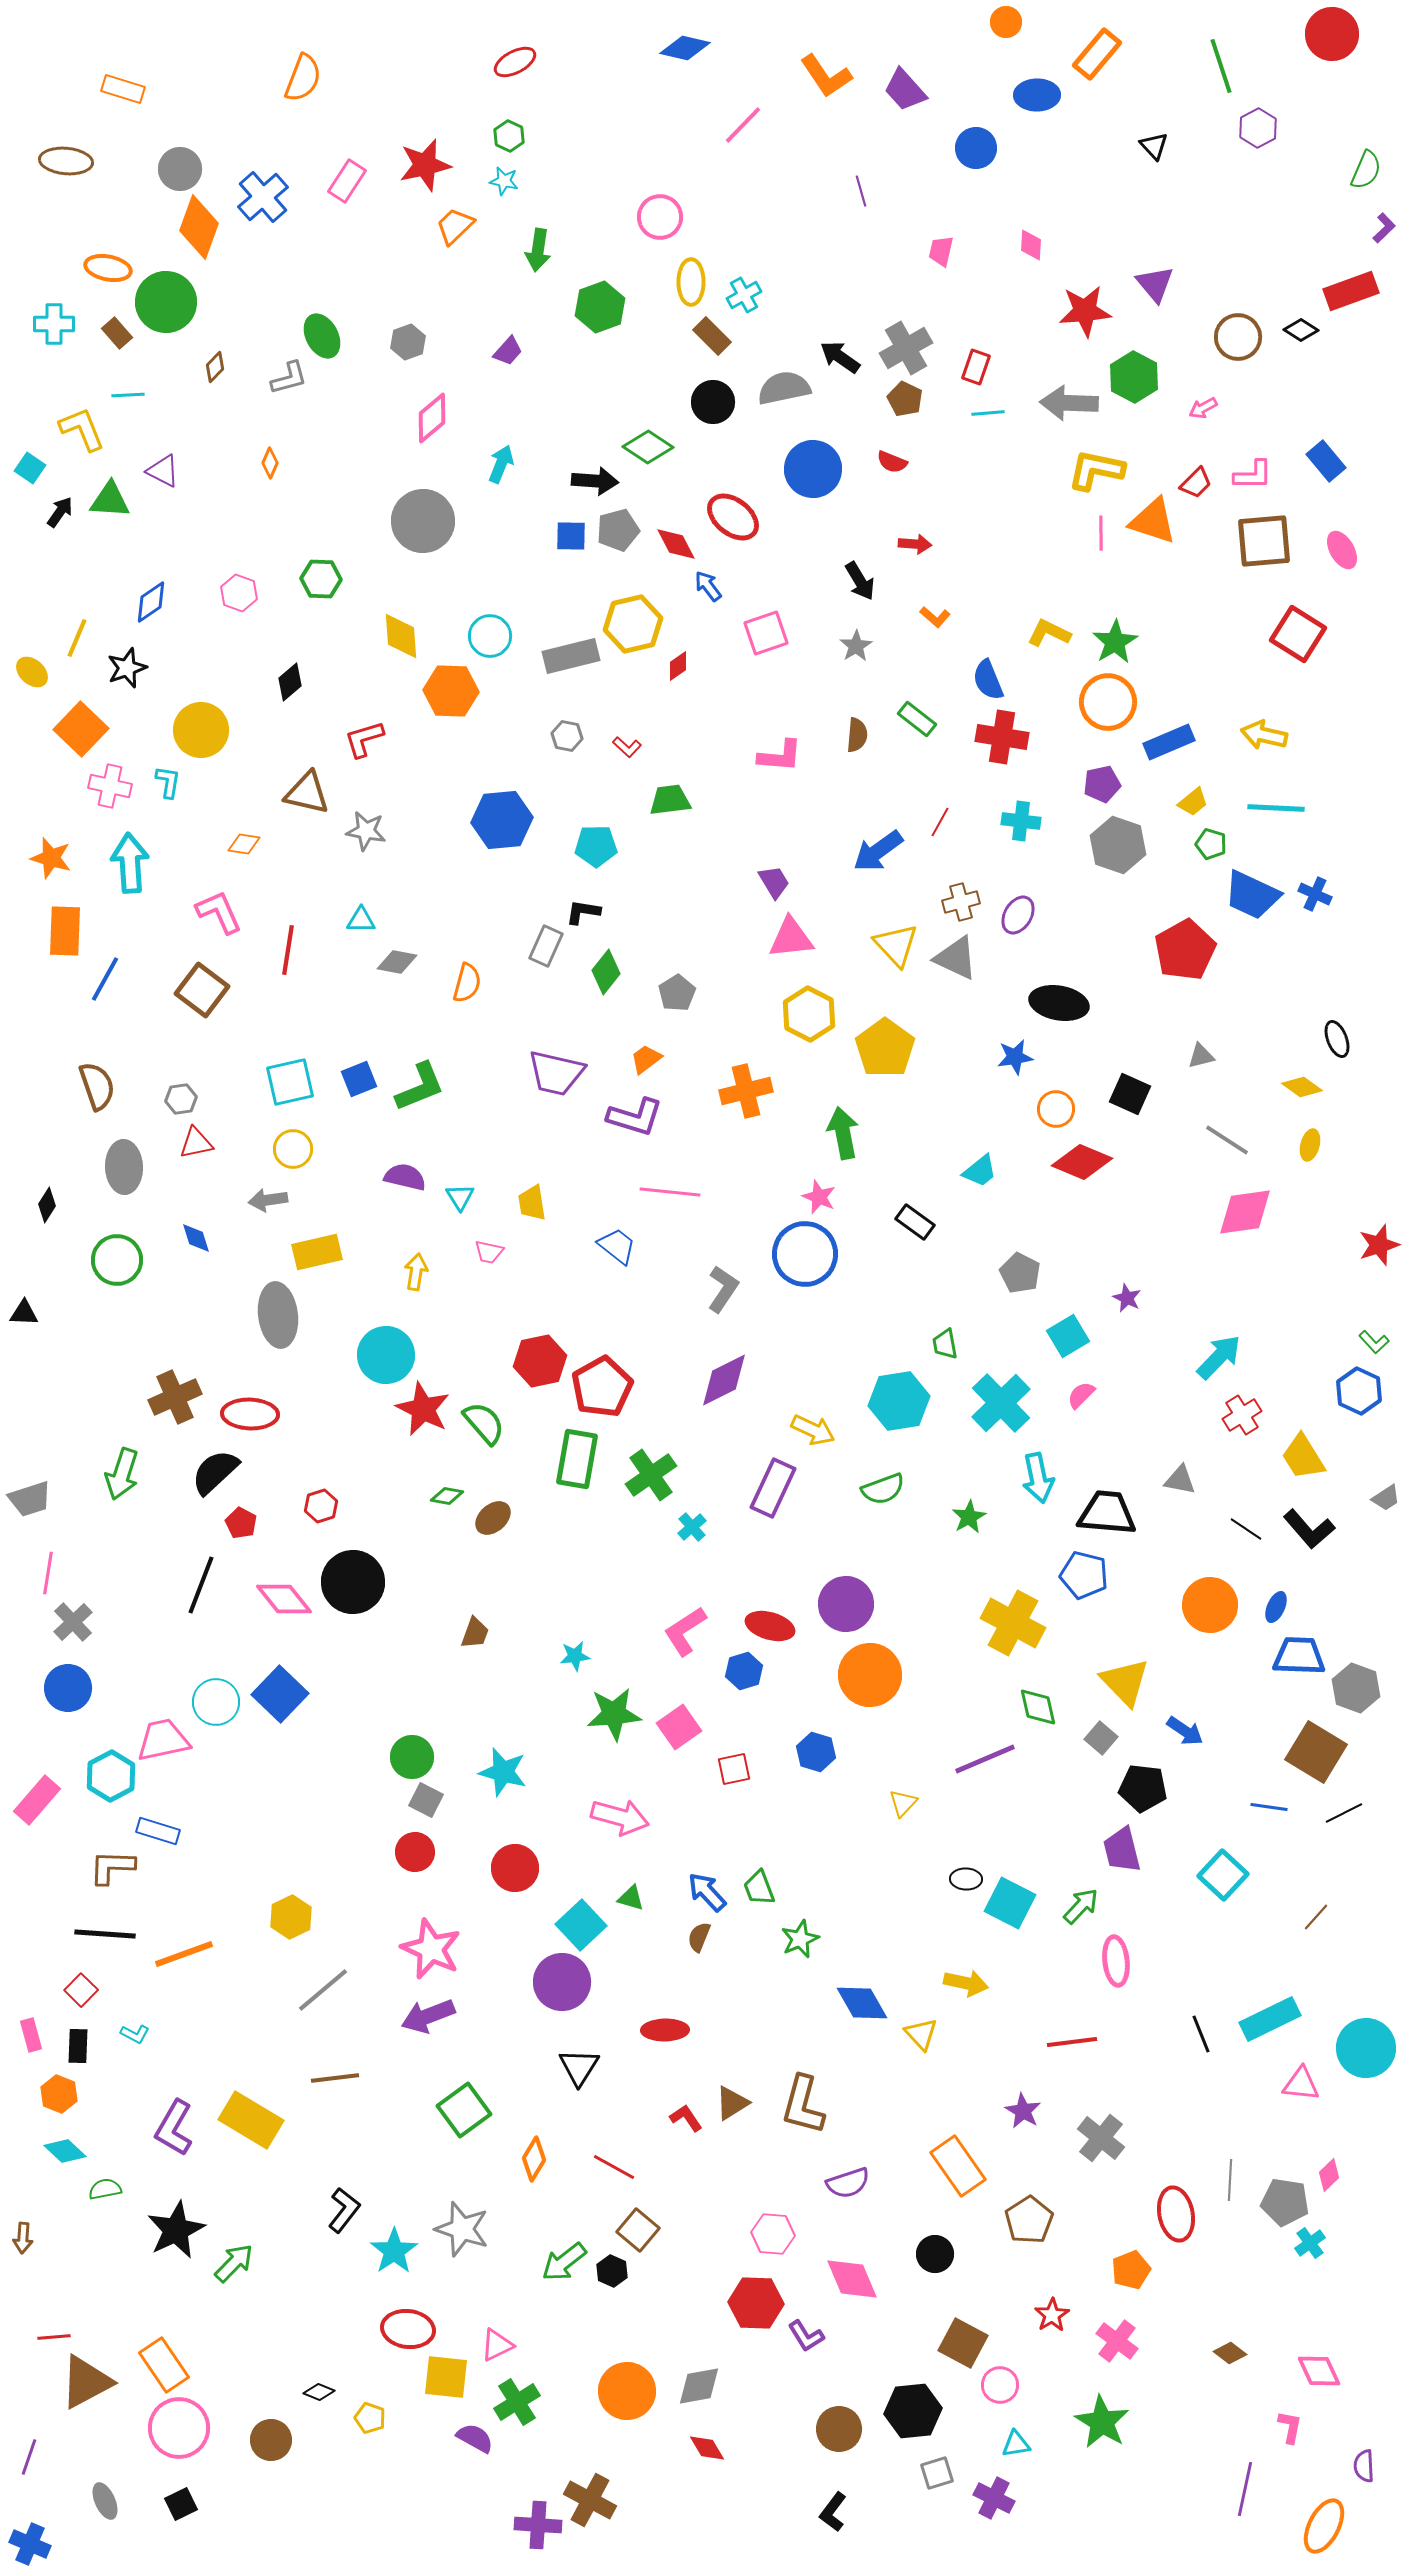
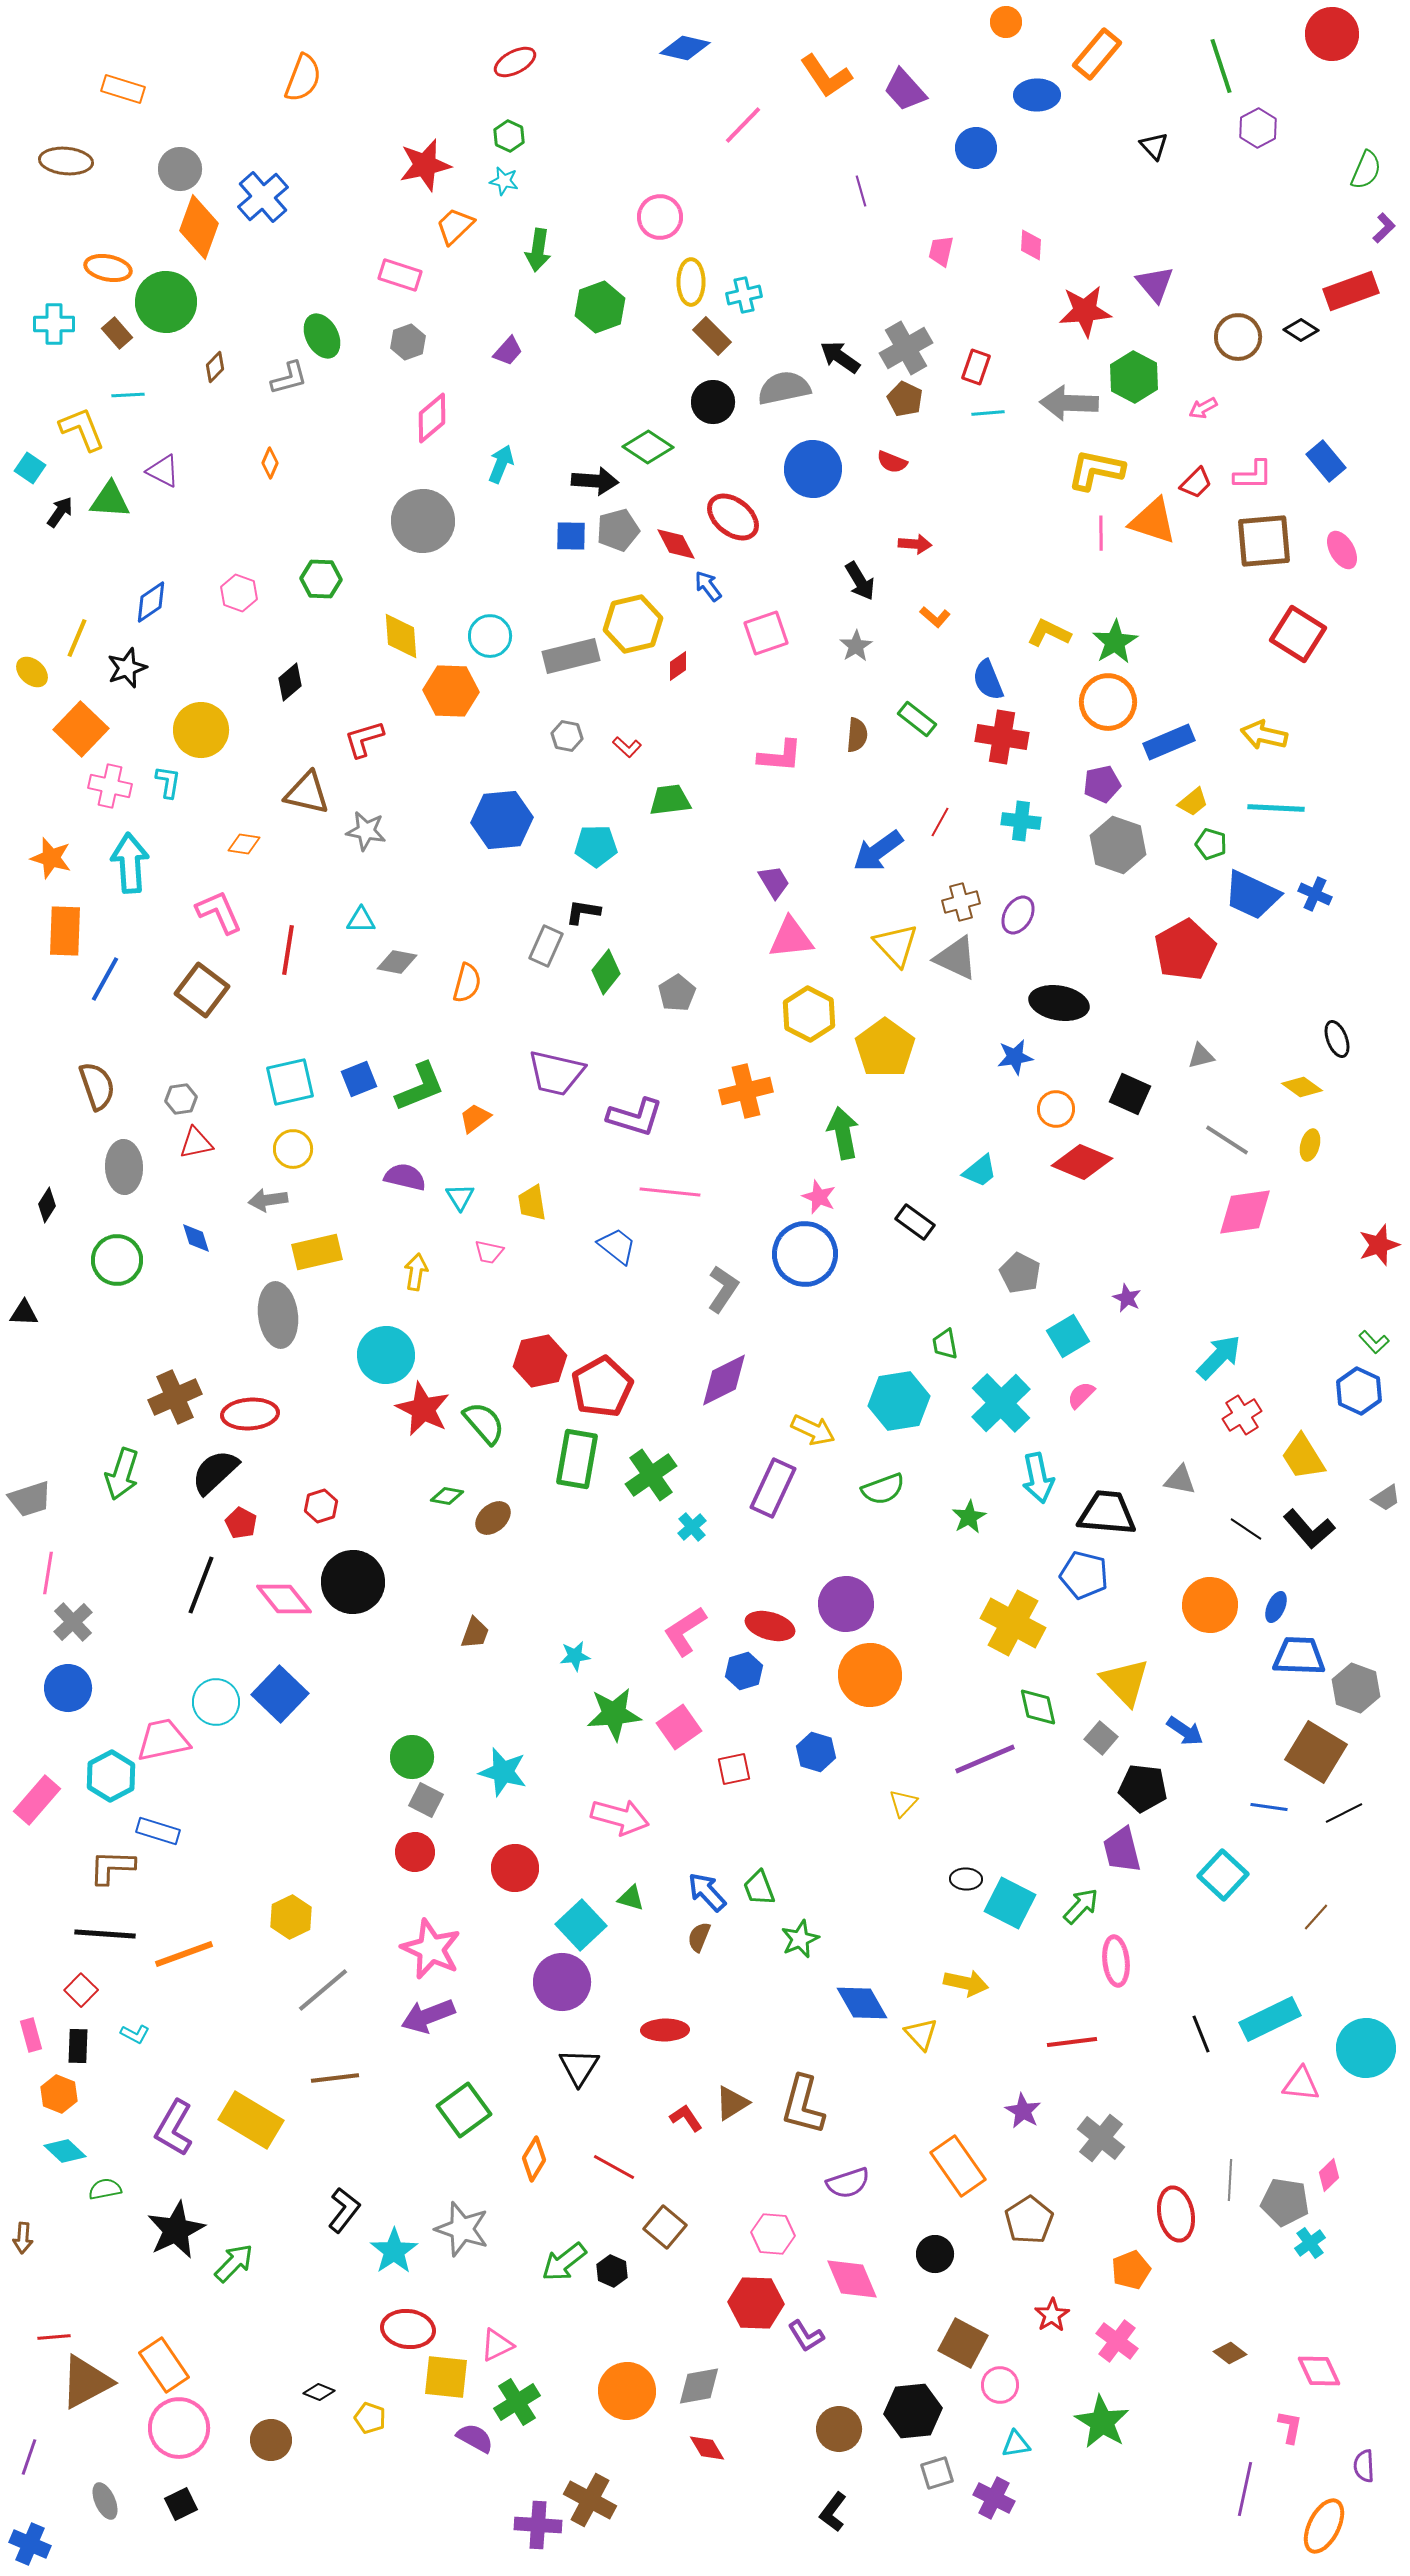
pink rectangle at (347, 181): moved 53 px right, 94 px down; rotated 75 degrees clockwise
cyan cross at (744, 295): rotated 16 degrees clockwise
orange trapezoid at (646, 1059): moved 171 px left, 59 px down
red ellipse at (250, 1414): rotated 6 degrees counterclockwise
brown square at (638, 2230): moved 27 px right, 3 px up
